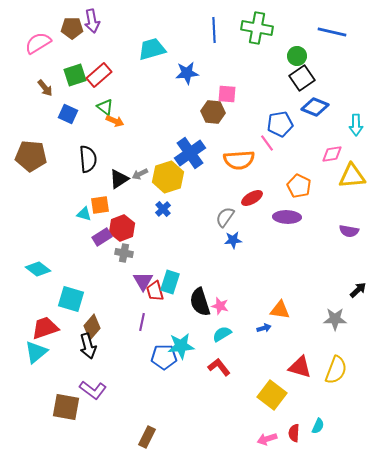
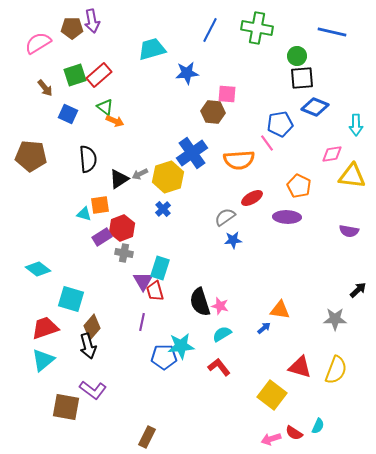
blue line at (214, 30): moved 4 px left; rotated 30 degrees clockwise
black square at (302, 78): rotated 30 degrees clockwise
blue cross at (190, 153): moved 2 px right
yellow triangle at (352, 176): rotated 12 degrees clockwise
gray semicircle at (225, 217): rotated 20 degrees clockwise
cyan rectangle at (170, 282): moved 10 px left, 14 px up
blue arrow at (264, 328): rotated 24 degrees counterclockwise
cyan triangle at (36, 352): moved 7 px right, 8 px down
red semicircle at (294, 433): rotated 60 degrees counterclockwise
pink arrow at (267, 439): moved 4 px right
